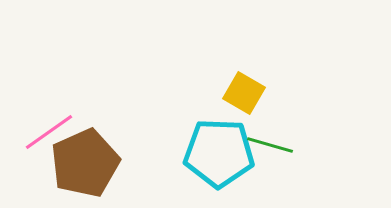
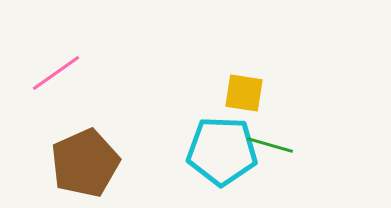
yellow square: rotated 21 degrees counterclockwise
pink line: moved 7 px right, 59 px up
cyan pentagon: moved 3 px right, 2 px up
